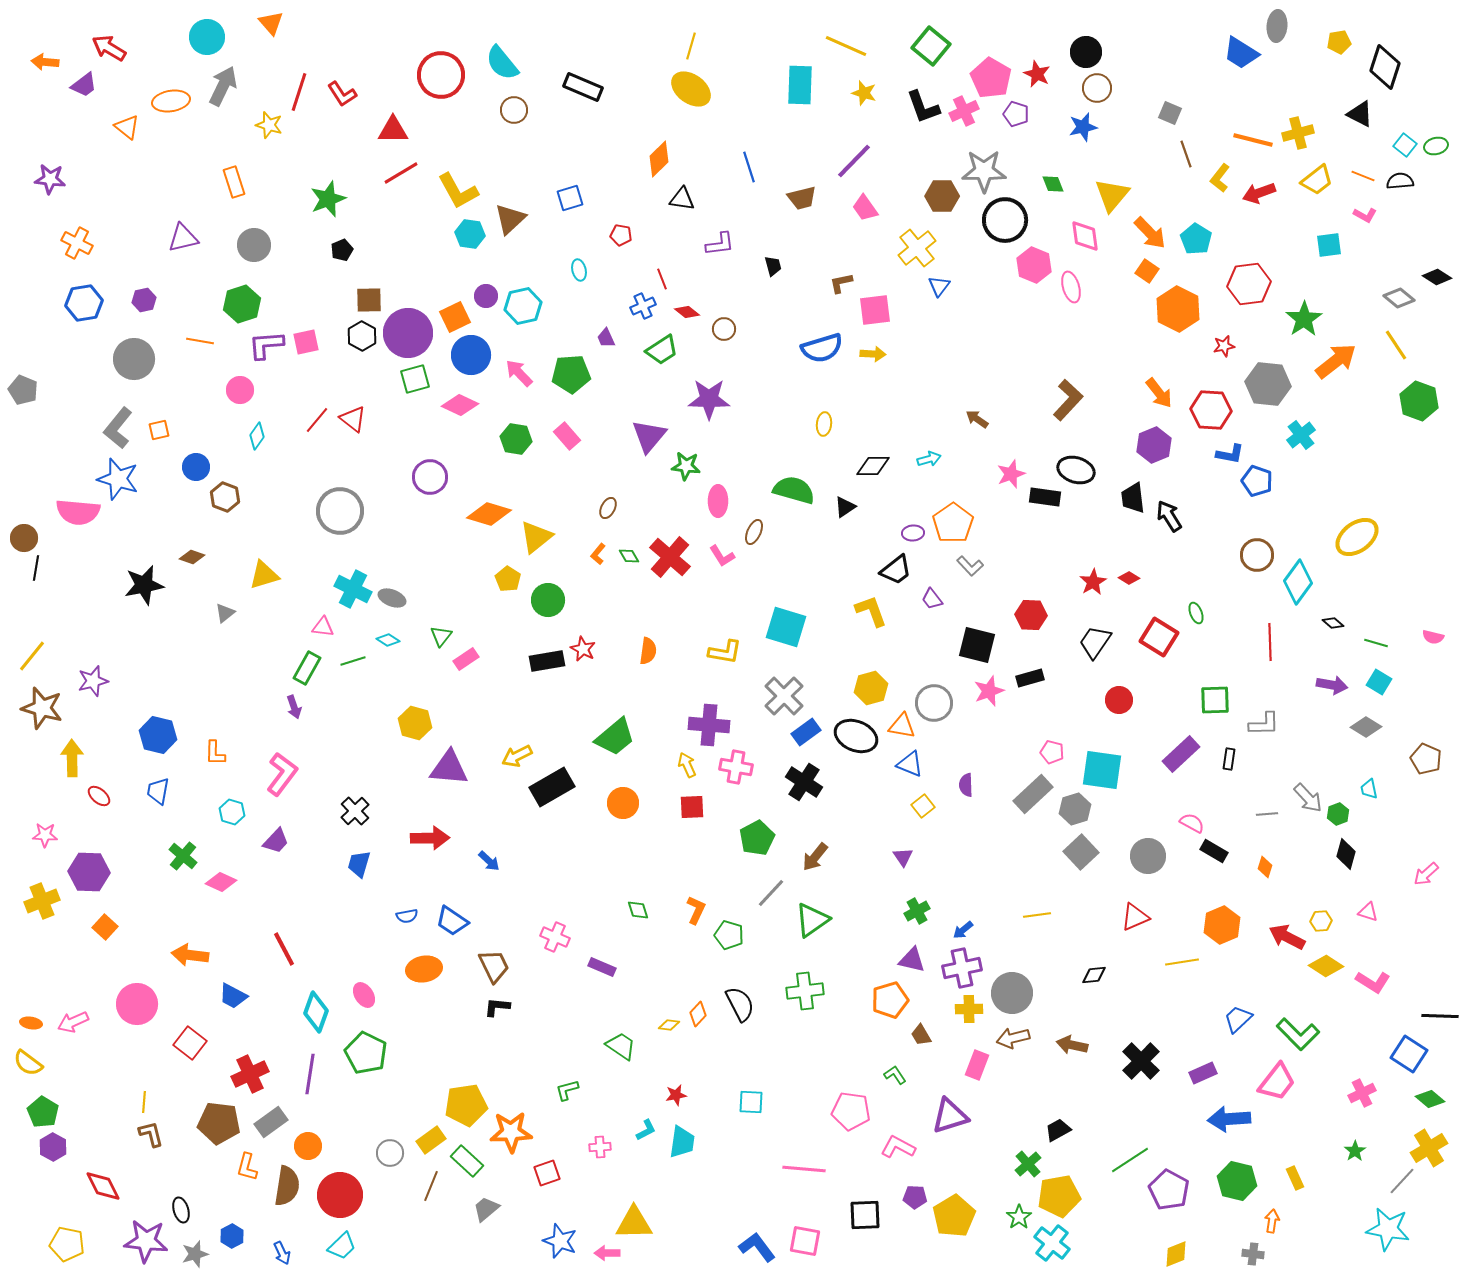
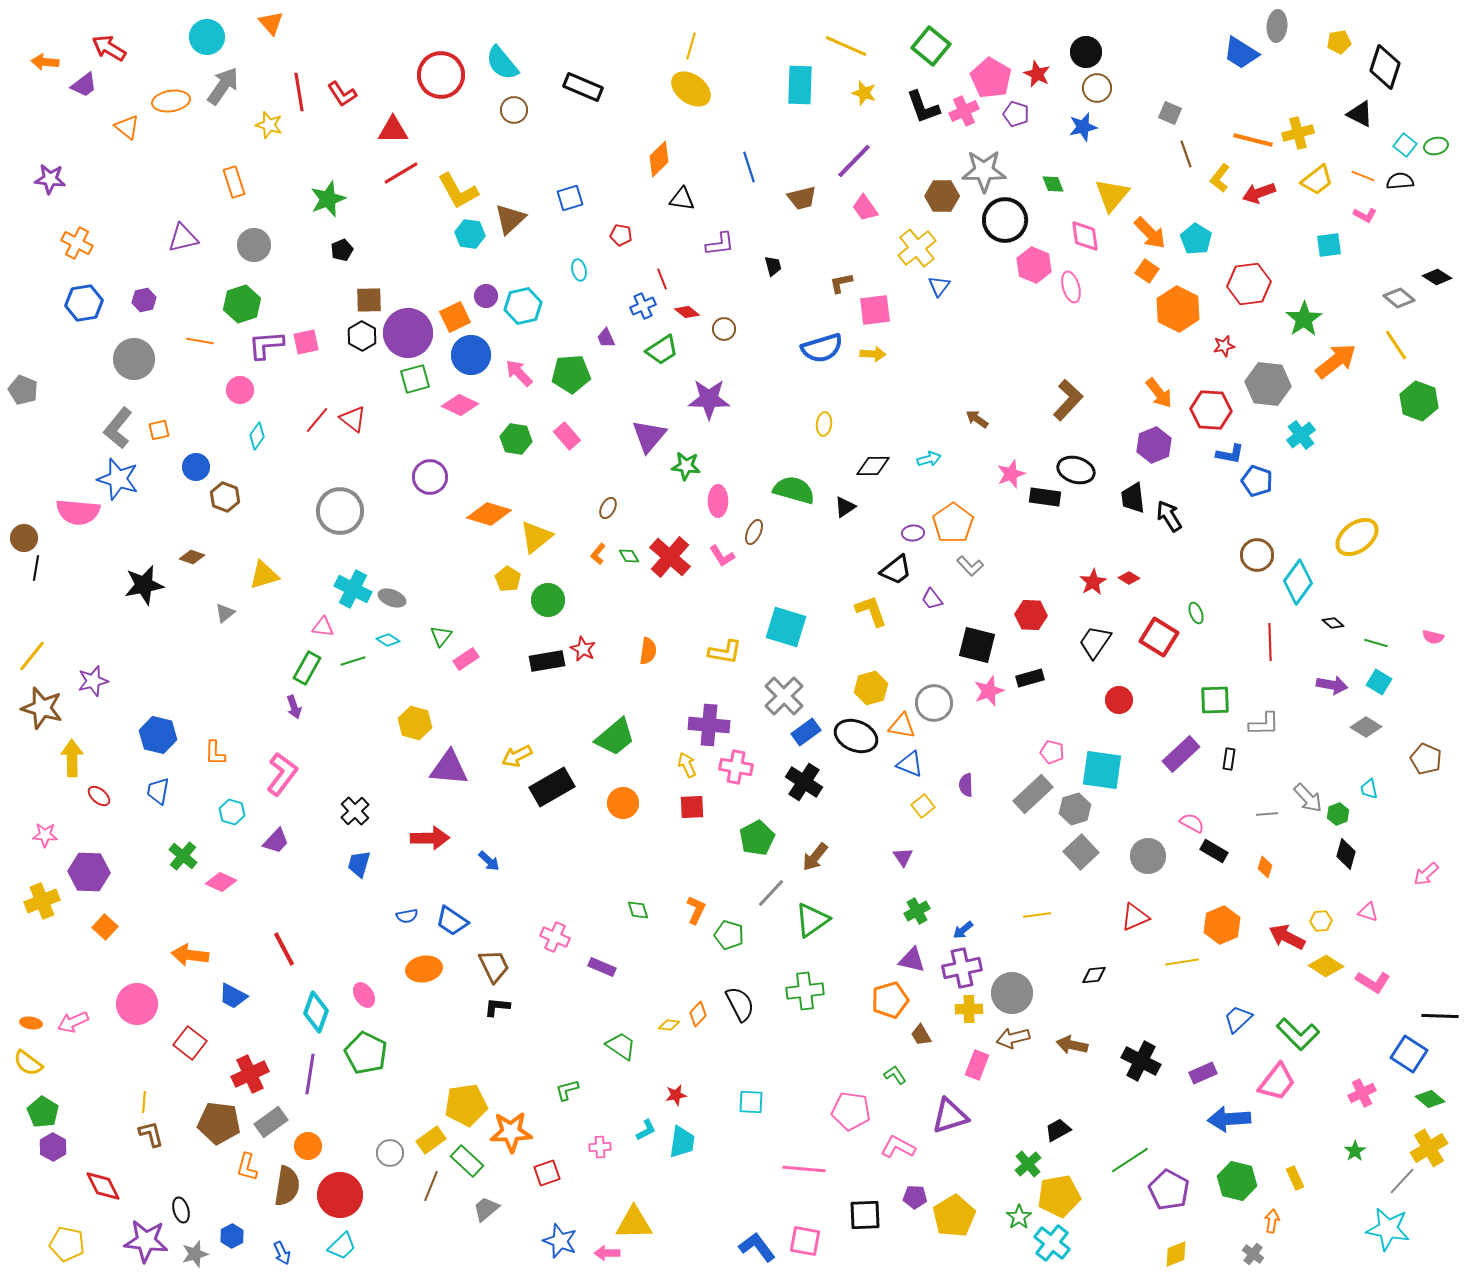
gray arrow at (223, 86): rotated 9 degrees clockwise
red line at (299, 92): rotated 27 degrees counterclockwise
black cross at (1141, 1061): rotated 18 degrees counterclockwise
gray cross at (1253, 1254): rotated 30 degrees clockwise
